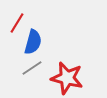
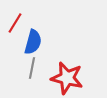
red line: moved 2 px left
gray line: rotated 45 degrees counterclockwise
